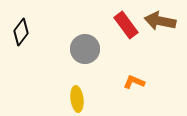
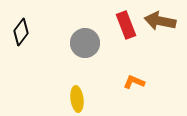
red rectangle: rotated 16 degrees clockwise
gray circle: moved 6 px up
